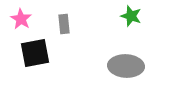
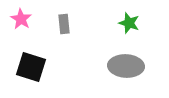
green star: moved 2 px left, 7 px down
black square: moved 4 px left, 14 px down; rotated 28 degrees clockwise
